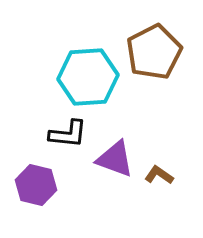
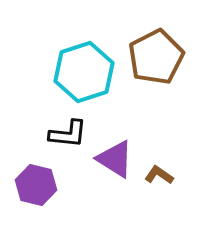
brown pentagon: moved 2 px right, 5 px down
cyan hexagon: moved 4 px left, 5 px up; rotated 14 degrees counterclockwise
purple triangle: rotated 12 degrees clockwise
